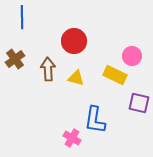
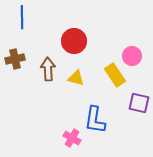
brown cross: rotated 24 degrees clockwise
yellow rectangle: rotated 30 degrees clockwise
